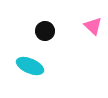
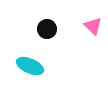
black circle: moved 2 px right, 2 px up
